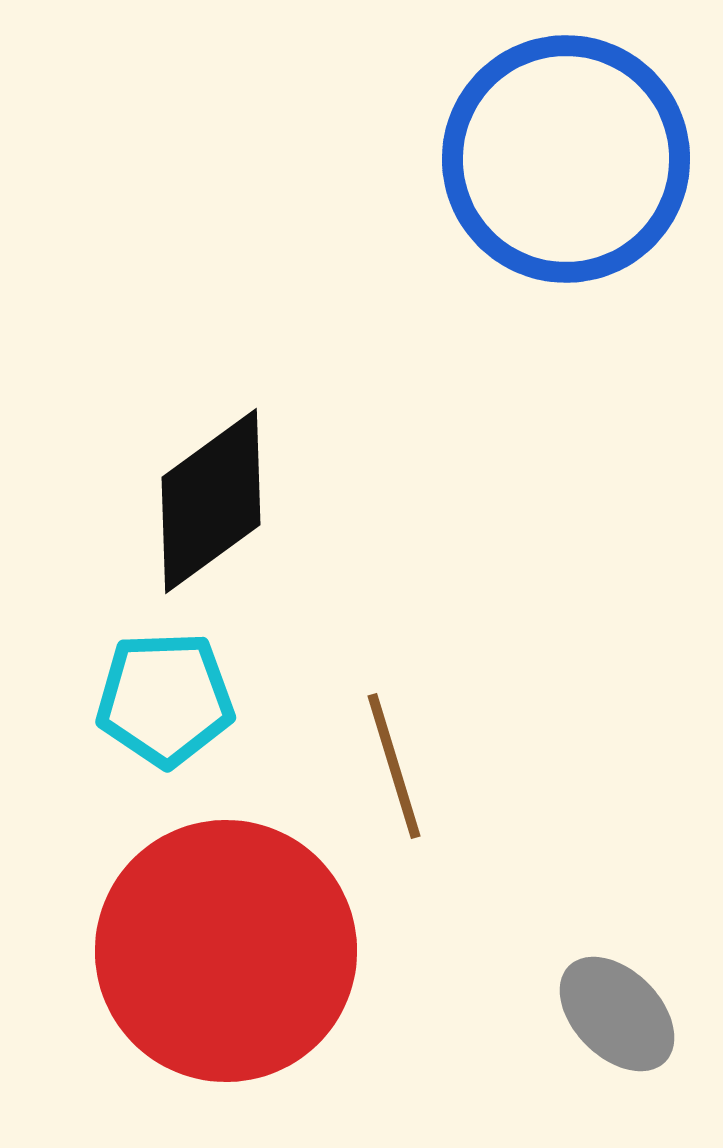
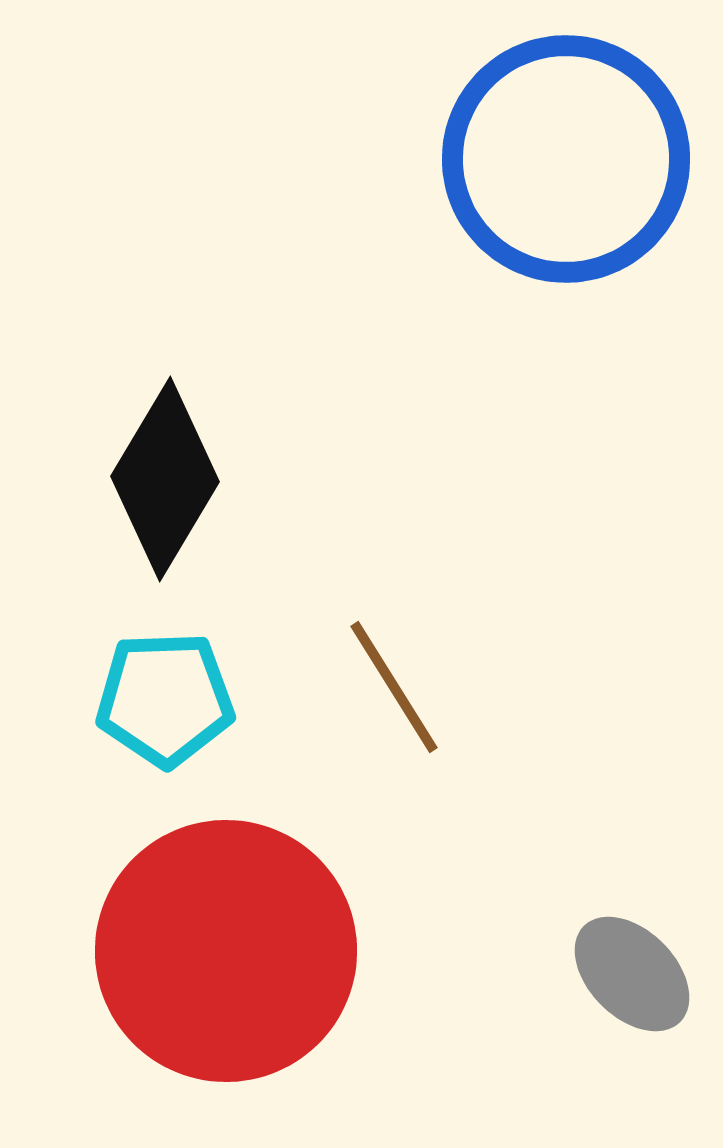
black diamond: moved 46 px left, 22 px up; rotated 23 degrees counterclockwise
brown line: moved 79 px up; rotated 15 degrees counterclockwise
gray ellipse: moved 15 px right, 40 px up
